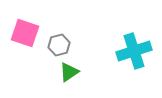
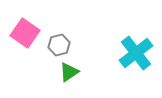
pink square: rotated 16 degrees clockwise
cyan cross: moved 2 px right, 2 px down; rotated 20 degrees counterclockwise
